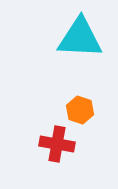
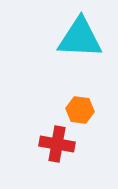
orange hexagon: rotated 12 degrees counterclockwise
